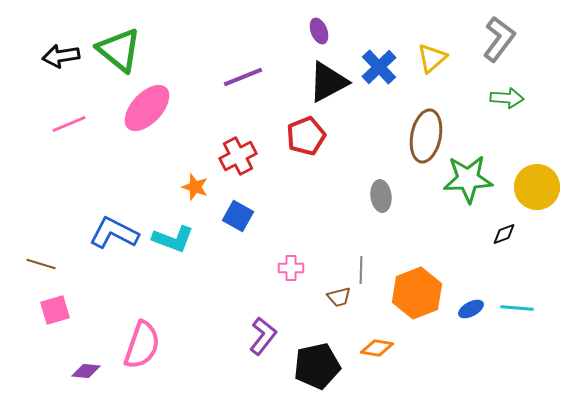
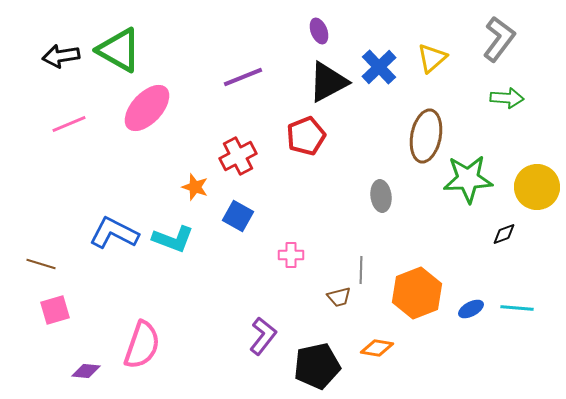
green triangle: rotated 9 degrees counterclockwise
pink cross: moved 13 px up
